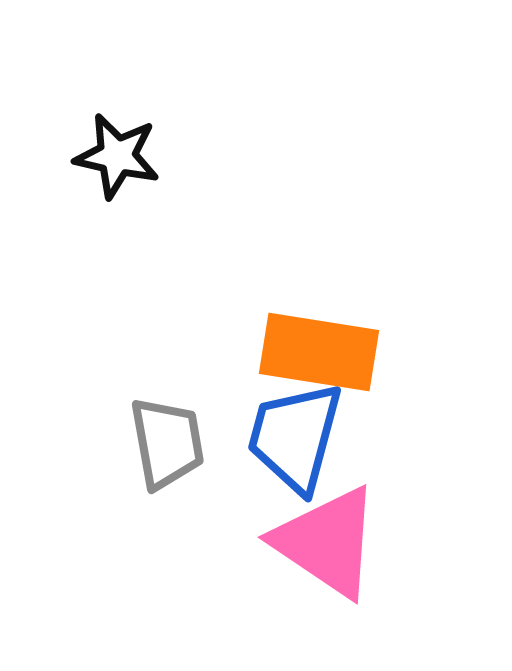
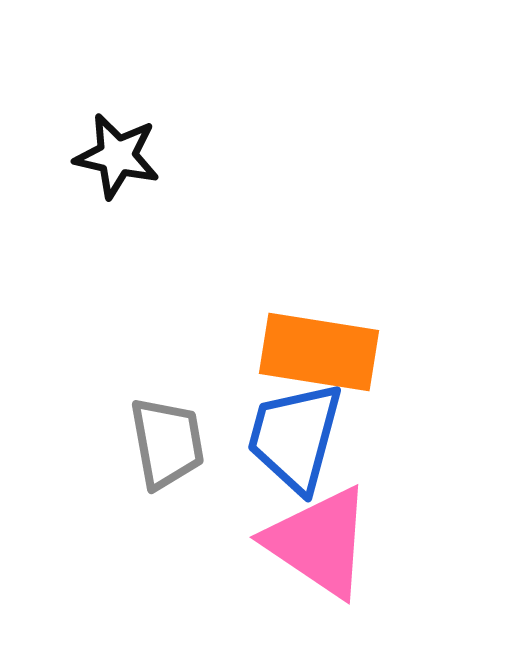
pink triangle: moved 8 px left
